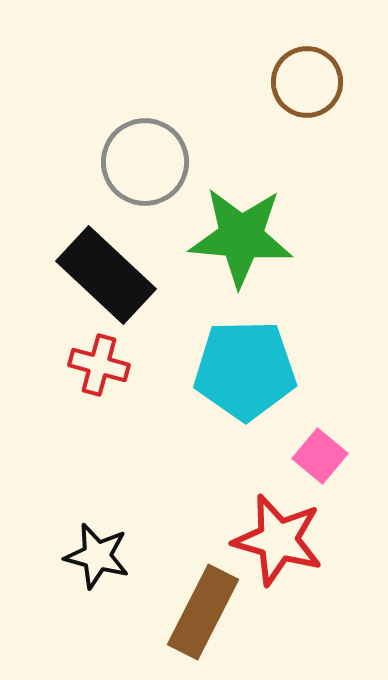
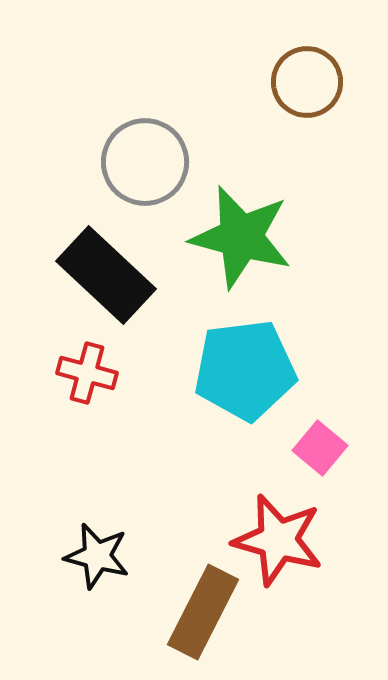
green star: rotated 10 degrees clockwise
red cross: moved 12 px left, 8 px down
cyan pentagon: rotated 6 degrees counterclockwise
pink square: moved 8 px up
